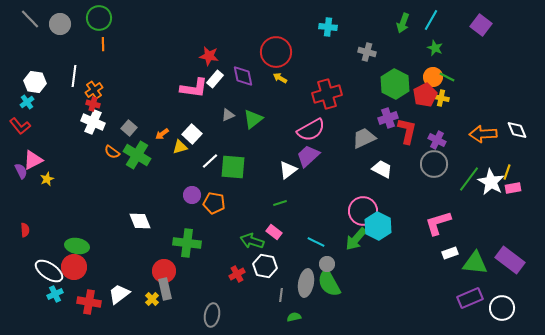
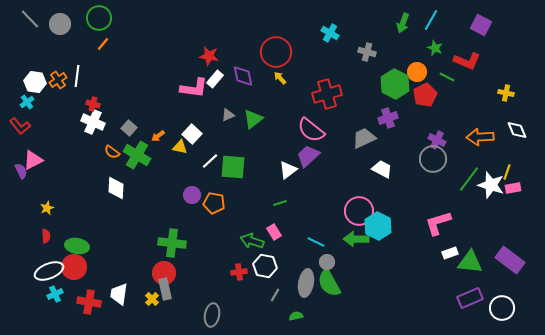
purple square at (481, 25): rotated 10 degrees counterclockwise
cyan cross at (328, 27): moved 2 px right, 6 px down; rotated 24 degrees clockwise
orange line at (103, 44): rotated 40 degrees clockwise
white line at (74, 76): moved 3 px right
orange circle at (433, 77): moved 16 px left, 5 px up
yellow arrow at (280, 78): rotated 16 degrees clockwise
orange cross at (94, 90): moved 36 px left, 10 px up
yellow cross at (441, 98): moved 65 px right, 5 px up
pink semicircle at (311, 130): rotated 68 degrees clockwise
red L-shape at (407, 131): moved 60 px right, 70 px up; rotated 100 degrees clockwise
orange arrow at (162, 134): moved 4 px left, 2 px down
orange arrow at (483, 134): moved 3 px left, 3 px down
yellow triangle at (180, 147): rotated 28 degrees clockwise
gray circle at (434, 164): moved 1 px left, 5 px up
yellow star at (47, 179): moved 29 px down
white star at (491, 182): moved 3 px down; rotated 12 degrees counterclockwise
pink circle at (363, 211): moved 4 px left
white diamond at (140, 221): moved 24 px left, 33 px up; rotated 25 degrees clockwise
red semicircle at (25, 230): moved 21 px right, 6 px down
pink rectangle at (274, 232): rotated 21 degrees clockwise
green arrow at (356, 239): rotated 50 degrees clockwise
green cross at (187, 243): moved 15 px left
green triangle at (475, 263): moved 5 px left, 1 px up
gray circle at (327, 264): moved 2 px up
white ellipse at (49, 271): rotated 56 degrees counterclockwise
red circle at (164, 271): moved 2 px down
red cross at (237, 274): moved 2 px right, 2 px up; rotated 21 degrees clockwise
white trapezoid at (119, 294): rotated 45 degrees counterclockwise
gray line at (281, 295): moved 6 px left; rotated 24 degrees clockwise
green semicircle at (294, 317): moved 2 px right, 1 px up
